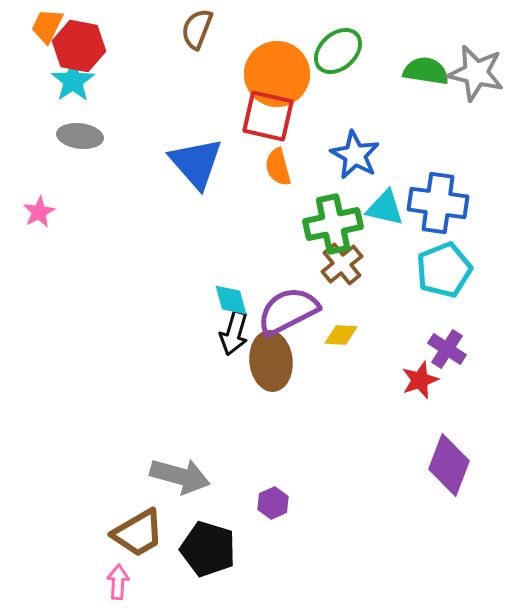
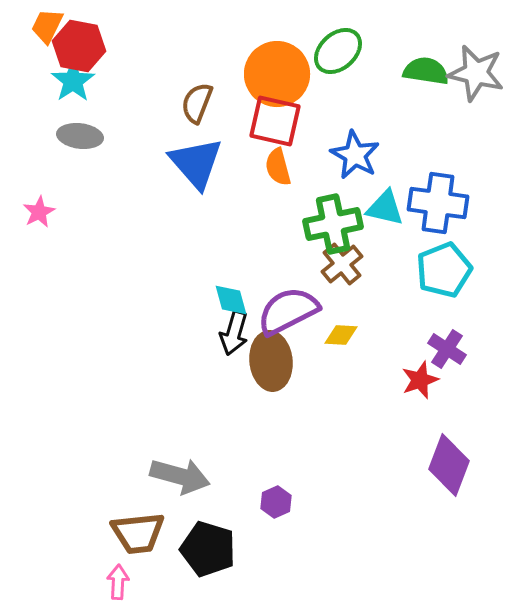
brown semicircle: moved 74 px down
red square: moved 7 px right, 5 px down
purple hexagon: moved 3 px right, 1 px up
brown trapezoid: rotated 24 degrees clockwise
